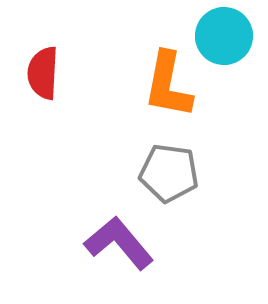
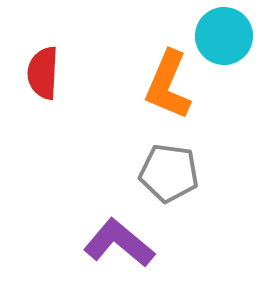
orange L-shape: rotated 12 degrees clockwise
purple L-shape: rotated 10 degrees counterclockwise
